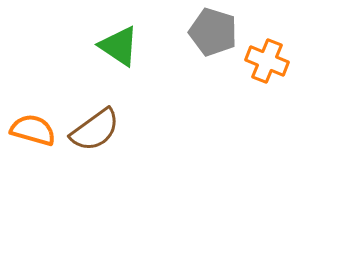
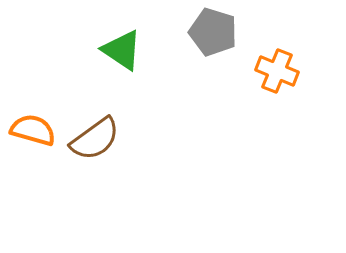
green triangle: moved 3 px right, 4 px down
orange cross: moved 10 px right, 10 px down
brown semicircle: moved 9 px down
